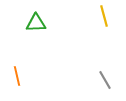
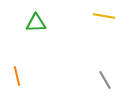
yellow line: rotated 65 degrees counterclockwise
